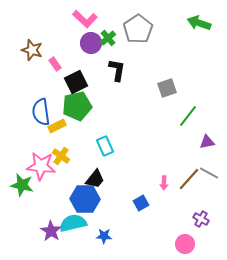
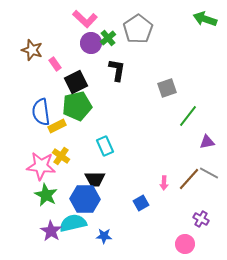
green arrow: moved 6 px right, 4 px up
black trapezoid: rotated 50 degrees clockwise
green star: moved 24 px right, 10 px down; rotated 15 degrees clockwise
